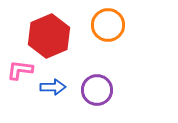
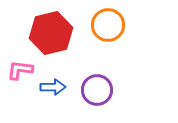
red hexagon: moved 2 px right, 3 px up; rotated 9 degrees clockwise
